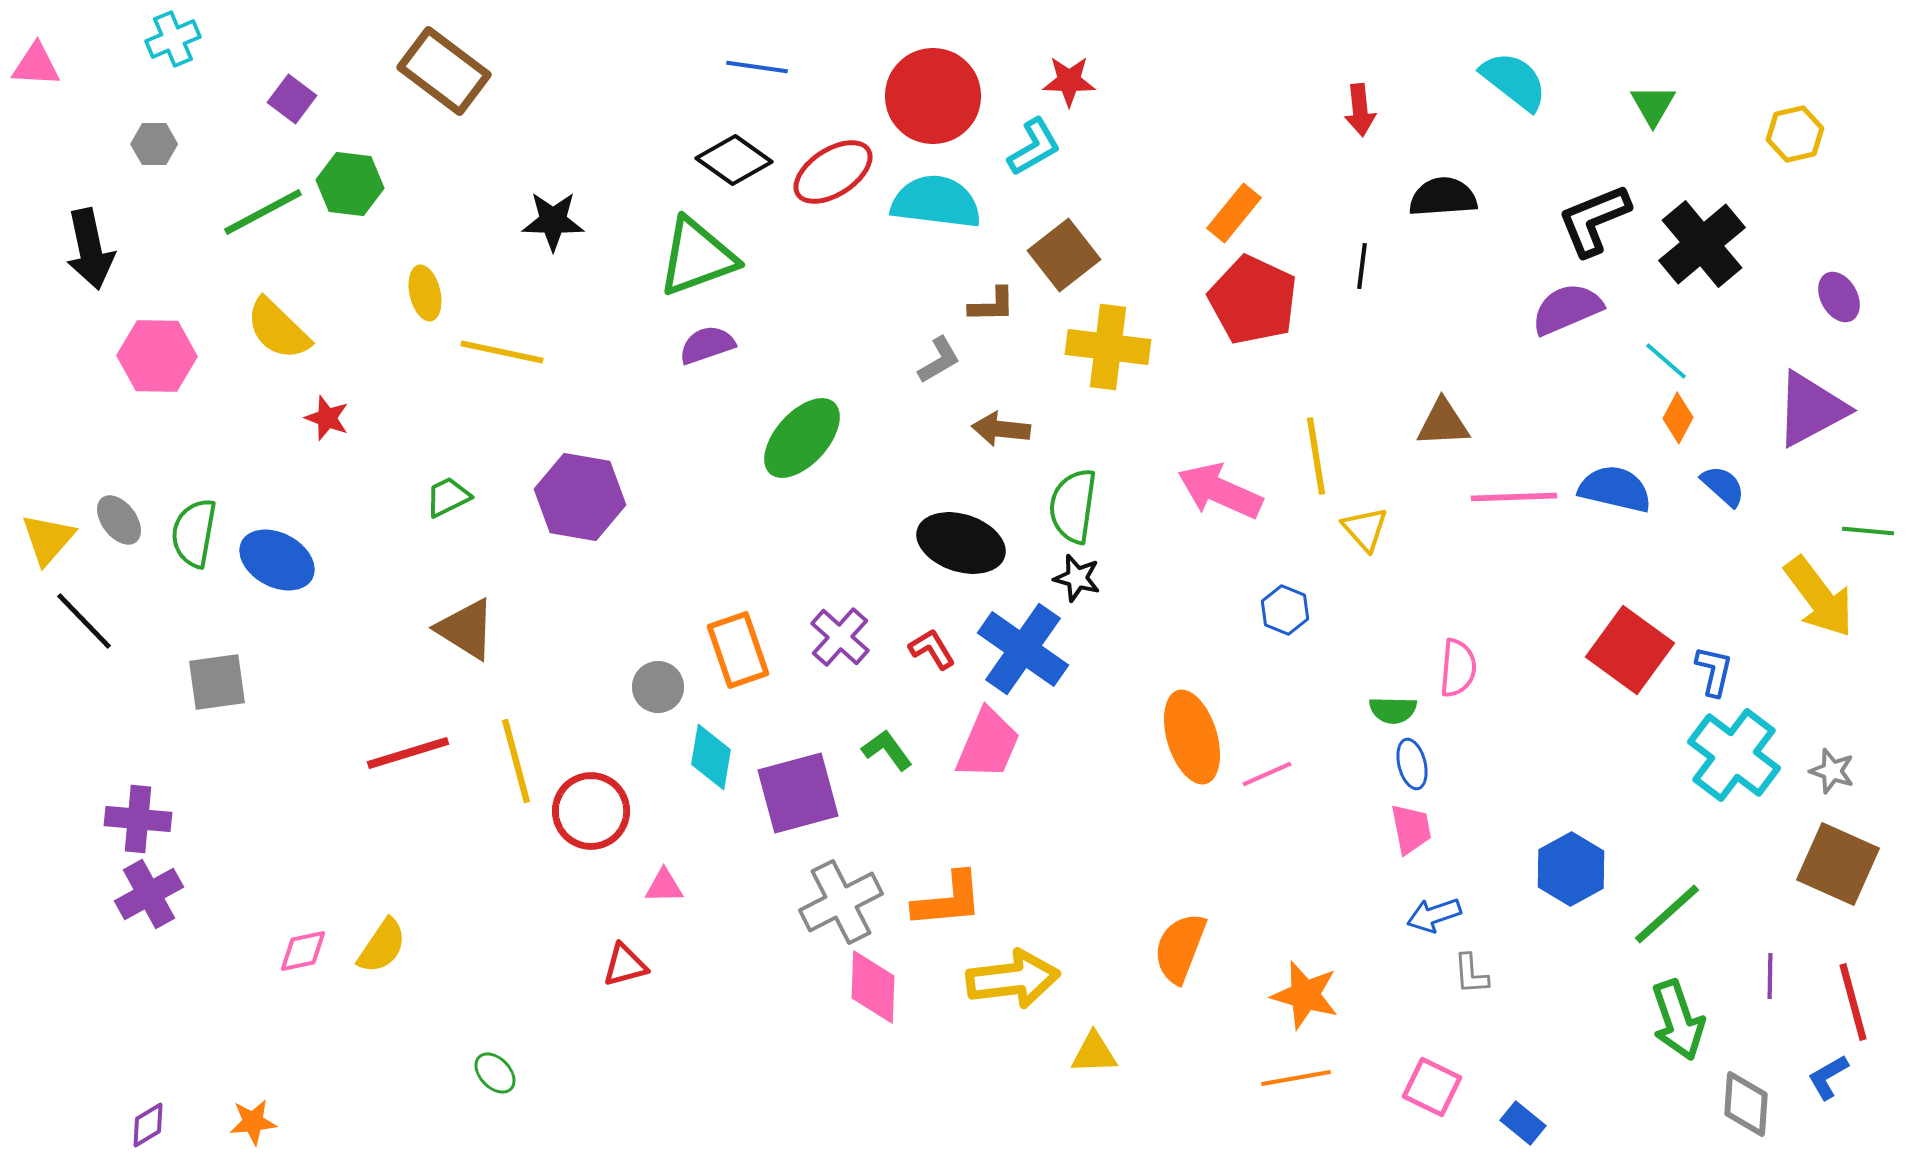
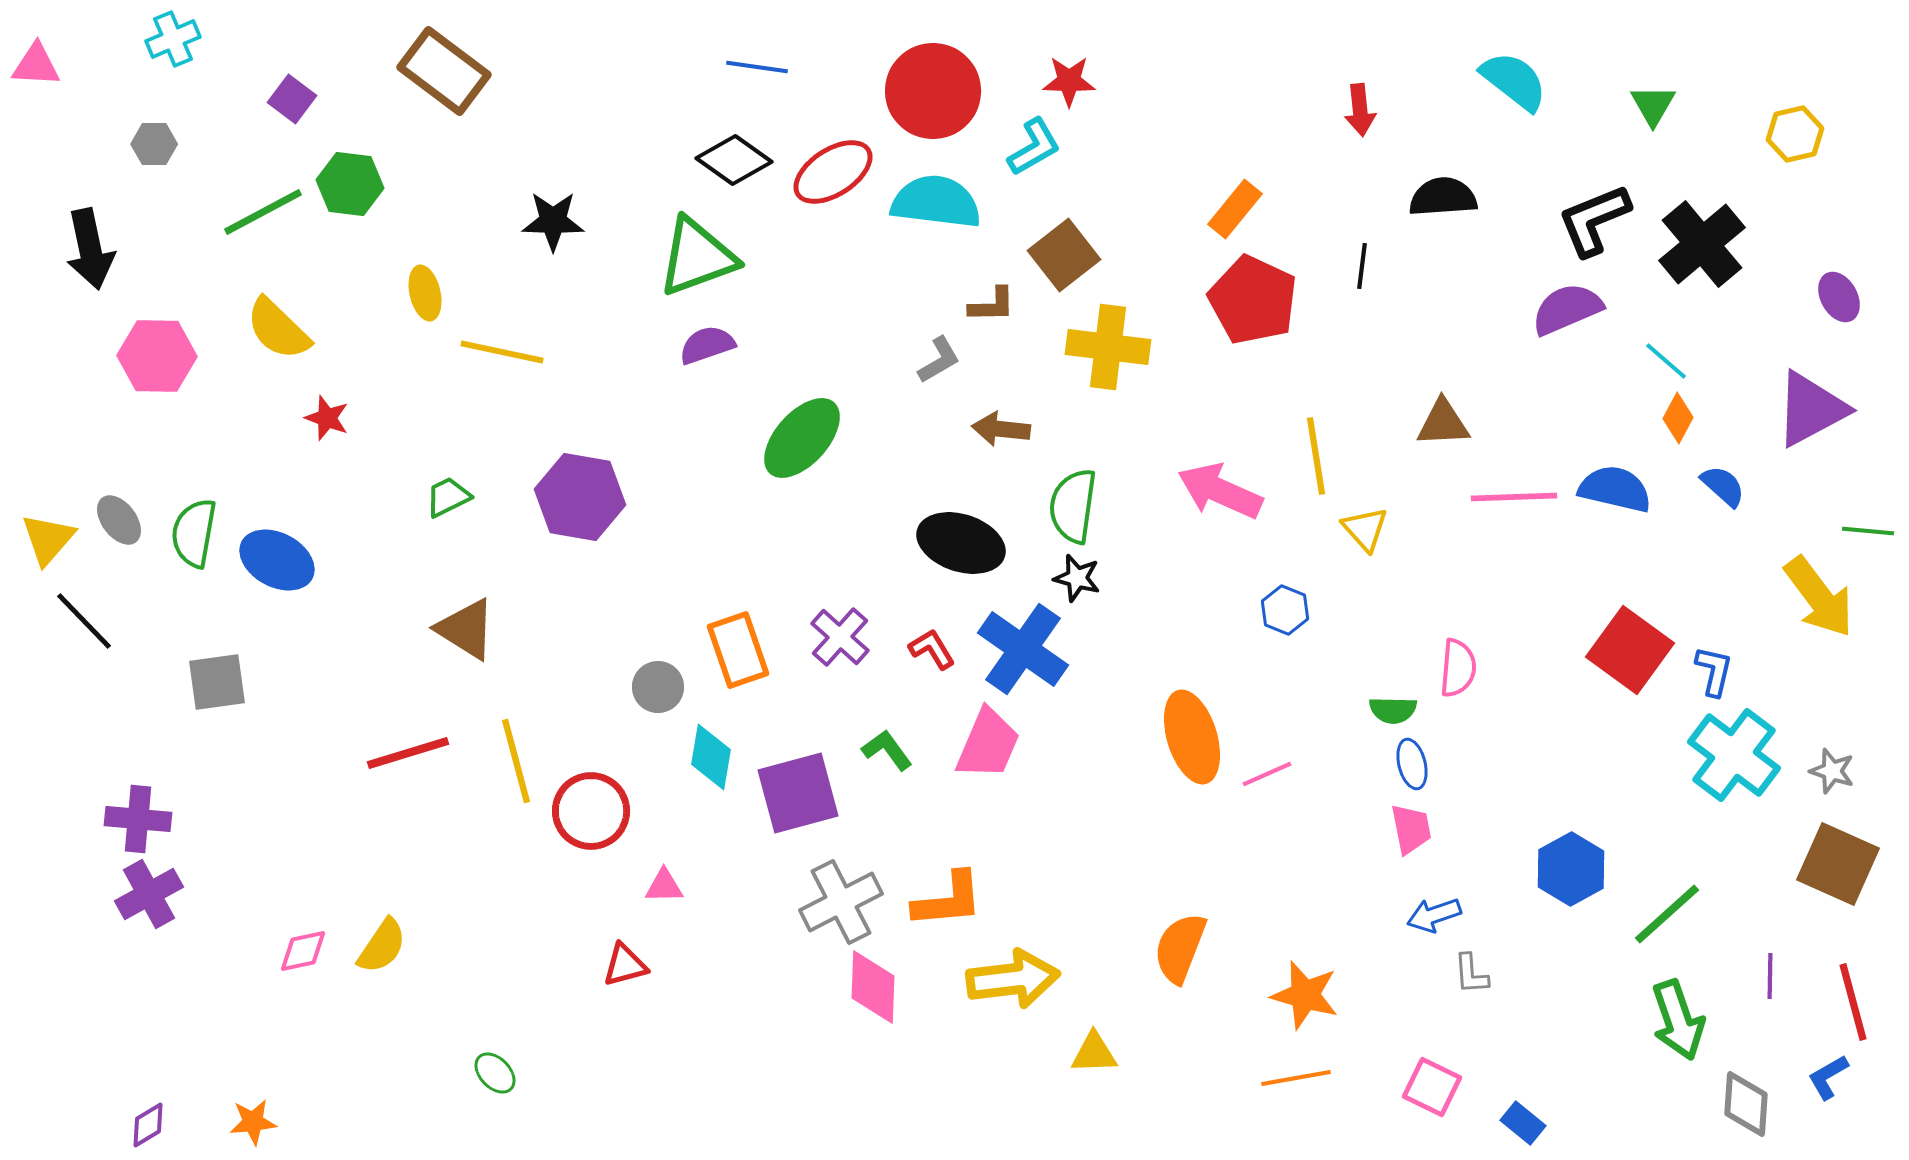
red circle at (933, 96): moved 5 px up
orange rectangle at (1234, 213): moved 1 px right, 4 px up
